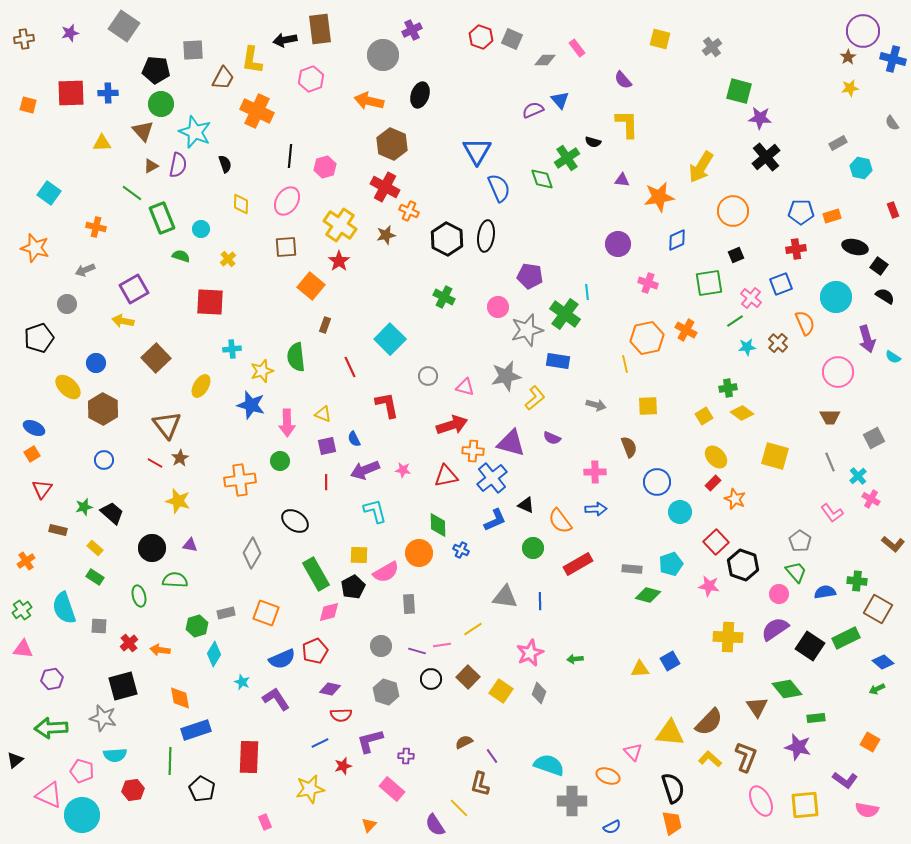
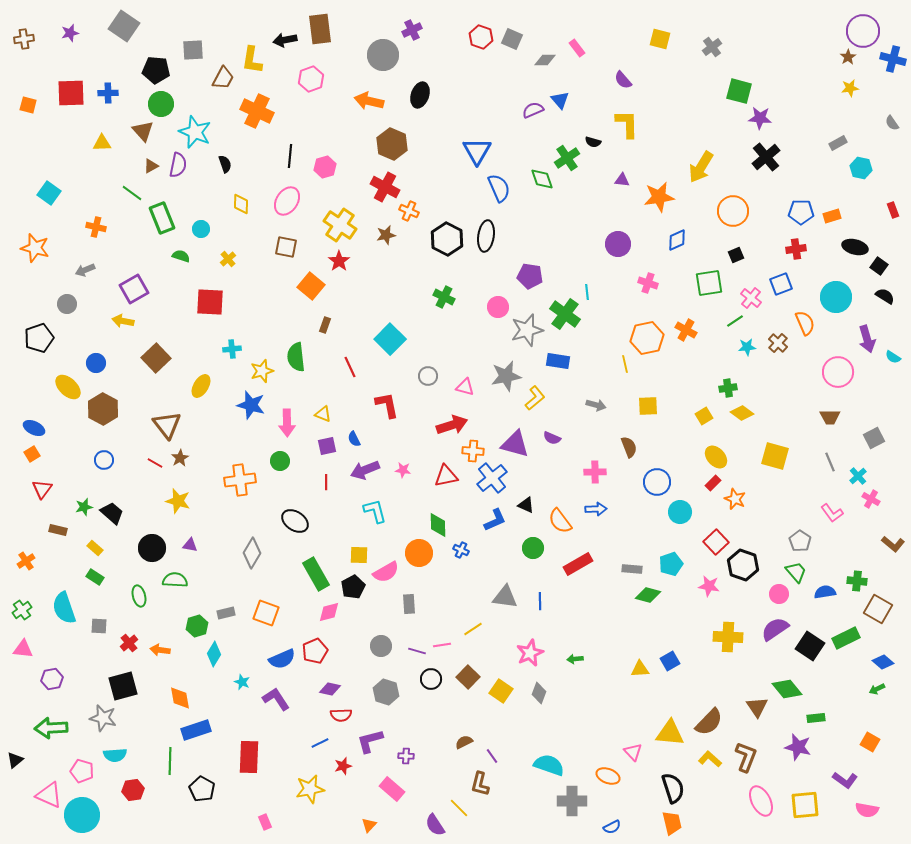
brown square at (286, 247): rotated 15 degrees clockwise
purple triangle at (511, 443): moved 4 px right, 1 px down
